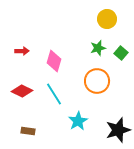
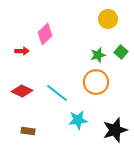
yellow circle: moved 1 px right
green star: moved 7 px down
green square: moved 1 px up
pink diamond: moved 9 px left, 27 px up; rotated 30 degrees clockwise
orange circle: moved 1 px left, 1 px down
cyan line: moved 3 px right, 1 px up; rotated 20 degrees counterclockwise
cyan star: moved 1 px up; rotated 24 degrees clockwise
black star: moved 3 px left
